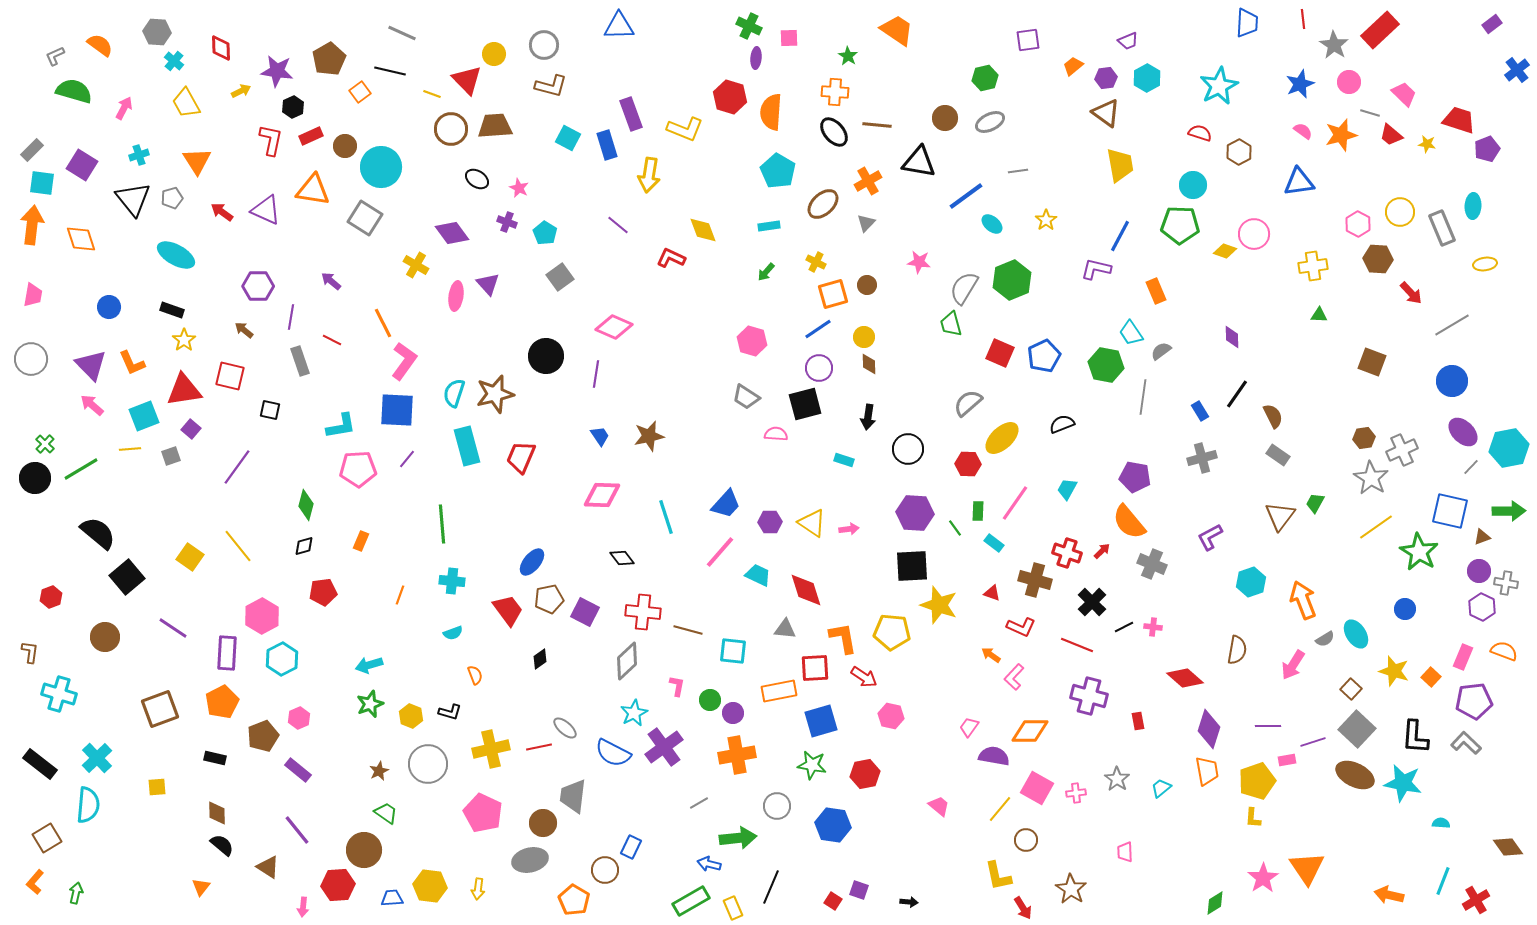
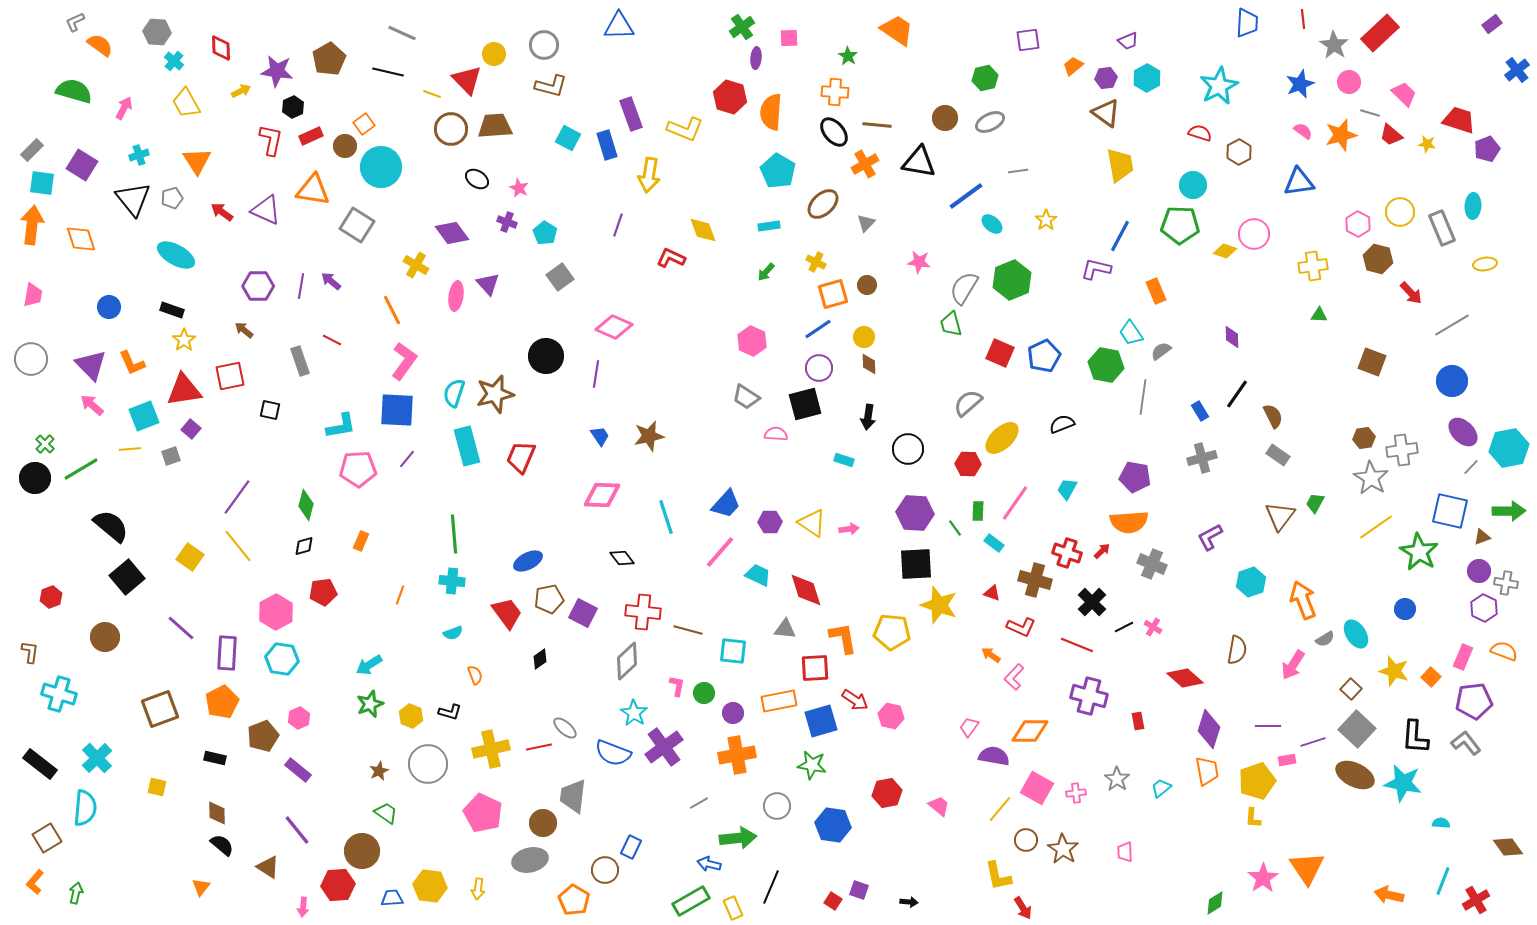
green cross at (749, 26): moved 7 px left, 1 px down; rotated 30 degrees clockwise
red rectangle at (1380, 30): moved 3 px down
gray L-shape at (55, 56): moved 20 px right, 34 px up
black line at (390, 71): moved 2 px left, 1 px down
orange square at (360, 92): moved 4 px right, 32 px down
orange cross at (868, 181): moved 3 px left, 17 px up
gray square at (365, 218): moved 8 px left, 7 px down
purple line at (618, 225): rotated 70 degrees clockwise
brown hexagon at (1378, 259): rotated 12 degrees clockwise
purple line at (291, 317): moved 10 px right, 31 px up
orange line at (383, 323): moved 9 px right, 13 px up
pink hexagon at (752, 341): rotated 8 degrees clockwise
red square at (230, 376): rotated 24 degrees counterclockwise
gray cross at (1402, 450): rotated 16 degrees clockwise
purple line at (237, 467): moved 30 px down
orange semicircle at (1129, 522): rotated 54 degrees counterclockwise
green line at (442, 524): moved 12 px right, 10 px down
black semicircle at (98, 533): moved 13 px right, 7 px up
blue ellipse at (532, 562): moved 4 px left, 1 px up; rotated 24 degrees clockwise
black square at (912, 566): moved 4 px right, 2 px up
purple hexagon at (1482, 607): moved 2 px right, 1 px down
red trapezoid at (508, 610): moved 1 px left, 3 px down
purple square at (585, 612): moved 2 px left, 1 px down
pink hexagon at (262, 616): moved 14 px right, 4 px up
pink cross at (1153, 627): rotated 24 degrees clockwise
purple line at (173, 628): moved 8 px right; rotated 8 degrees clockwise
cyan hexagon at (282, 659): rotated 24 degrees counterclockwise
cyan arrow at (369, 665): rotated 16 degrees counterclockwise
red arrow at (864, 677): moved 9 px left, 23 px down
orange rectangle at (779, 691): moved 10 px down
green circle at (710, 700): moved 6 px left, 7 px up
cyan star at (634, 713): rotated 12 degrees counterclockwise
gray L-shape at (1466, 743): rotated 8 degrees clockwise
blue semicircle at (613, 753): rotated 6 degrees counterclockwise
red hexagon at (865, 774): moved 22 px right, 19 px down
yellow square at (157, 787): rotated 18 degrees clockwise
cyan semicircle at (88, 805): moved 3 px left, 3 px down
brown circle at (364, 850): moved 2 px left, 1 px down
brown star at (1071, 889): moved 8 px left, 40 px up
